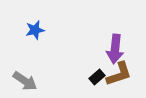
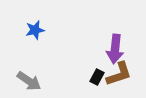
black rectangle: rotated 21 degrees counterclockwise
gray arrow: moved 4 px right
